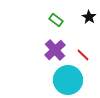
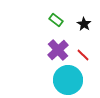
black star: moved 5 px left, 7 px down
purple cross: moved 3 px right
